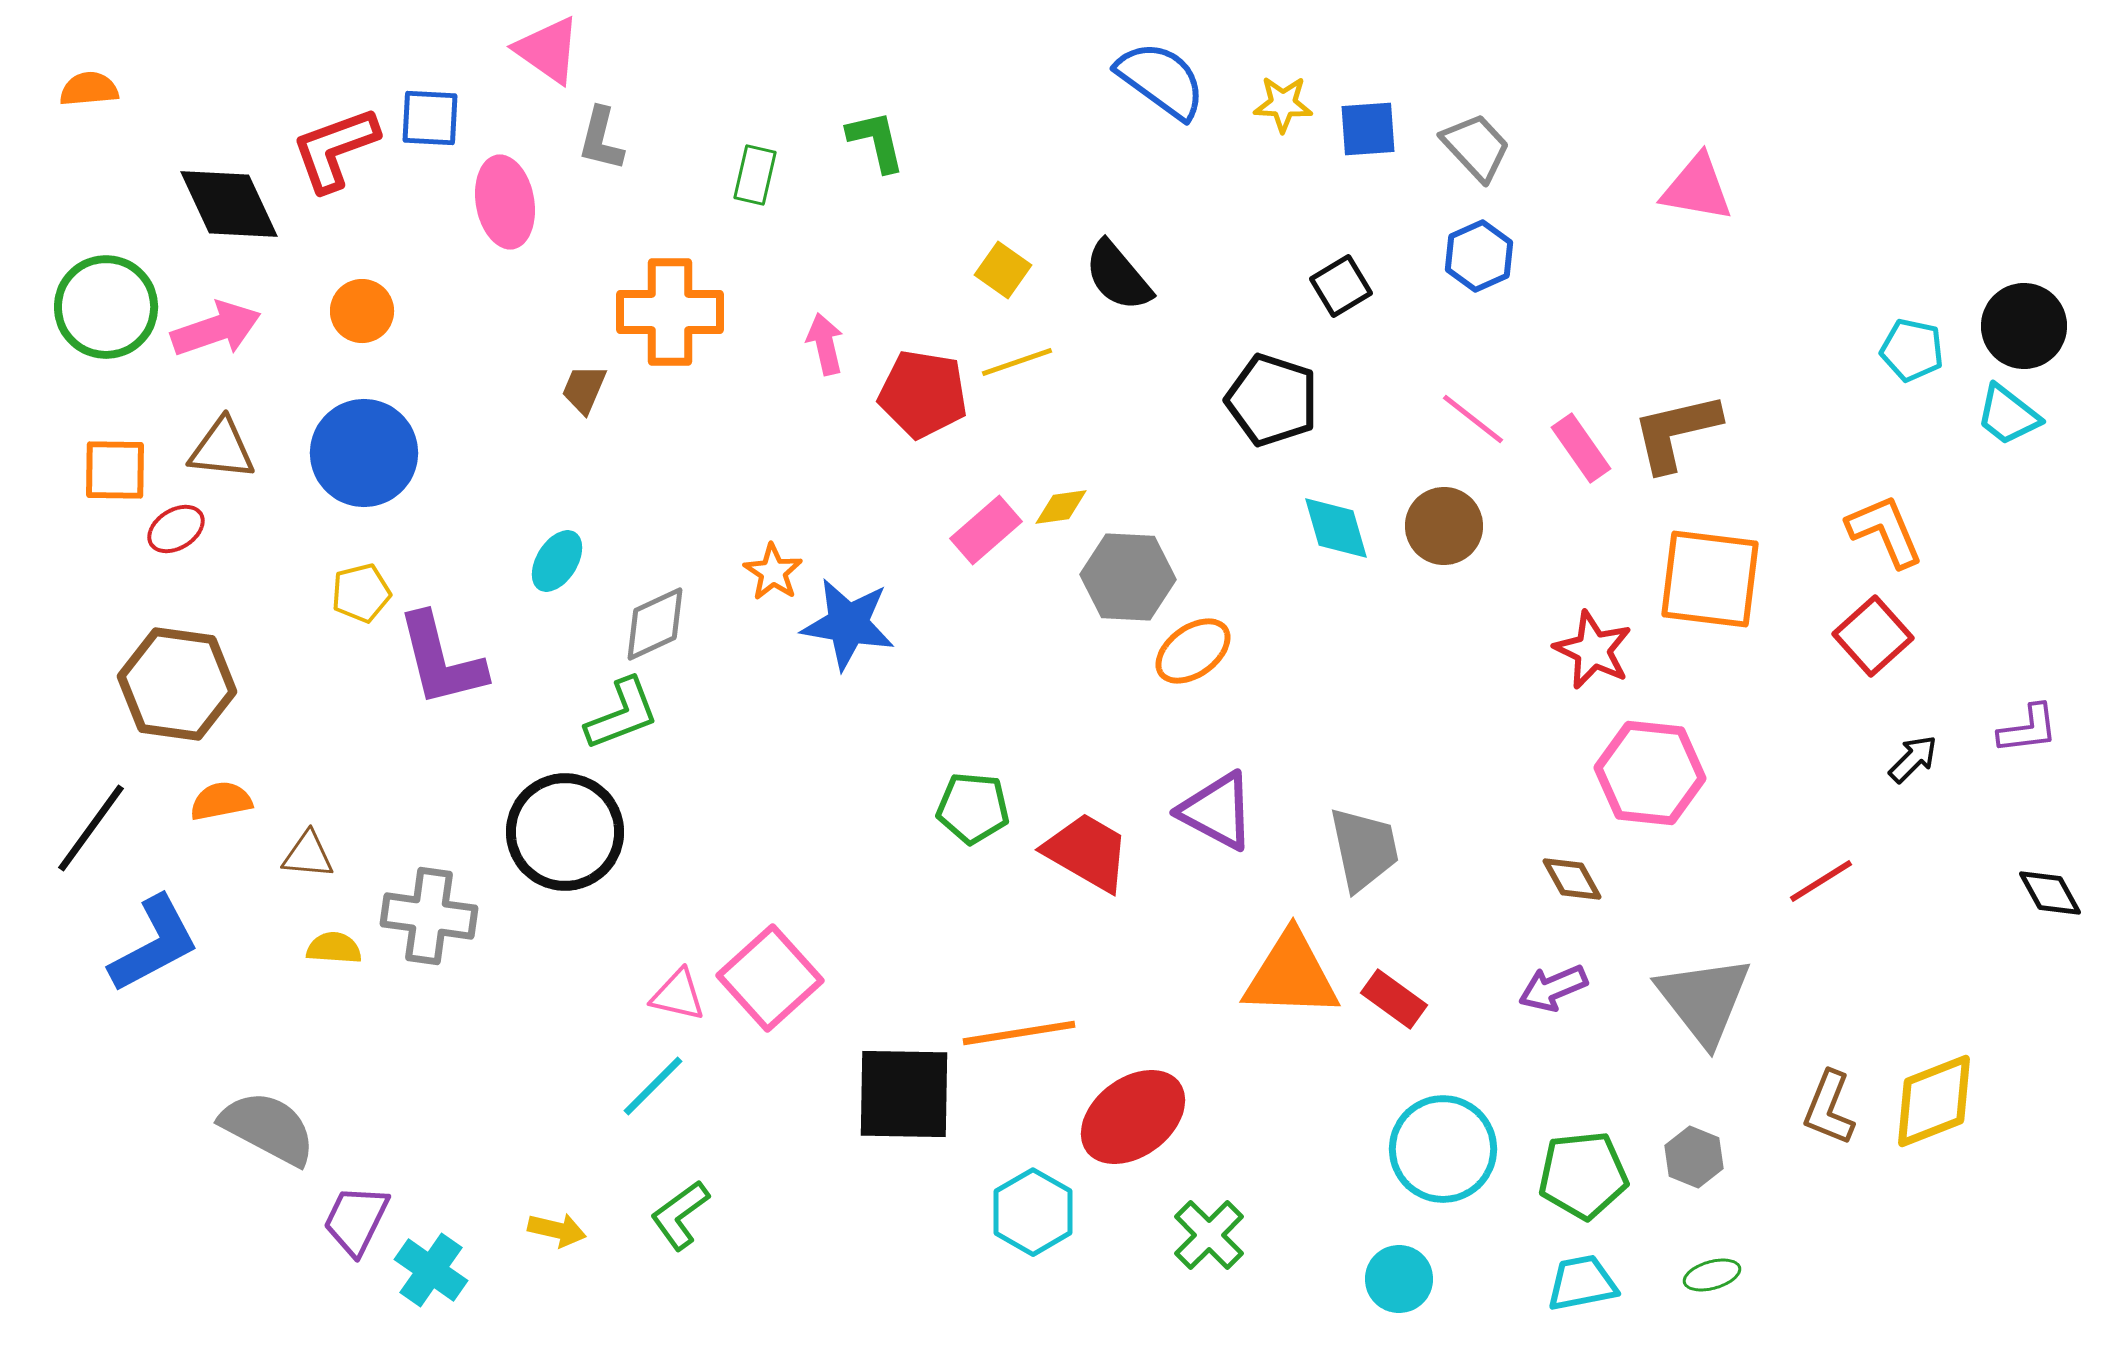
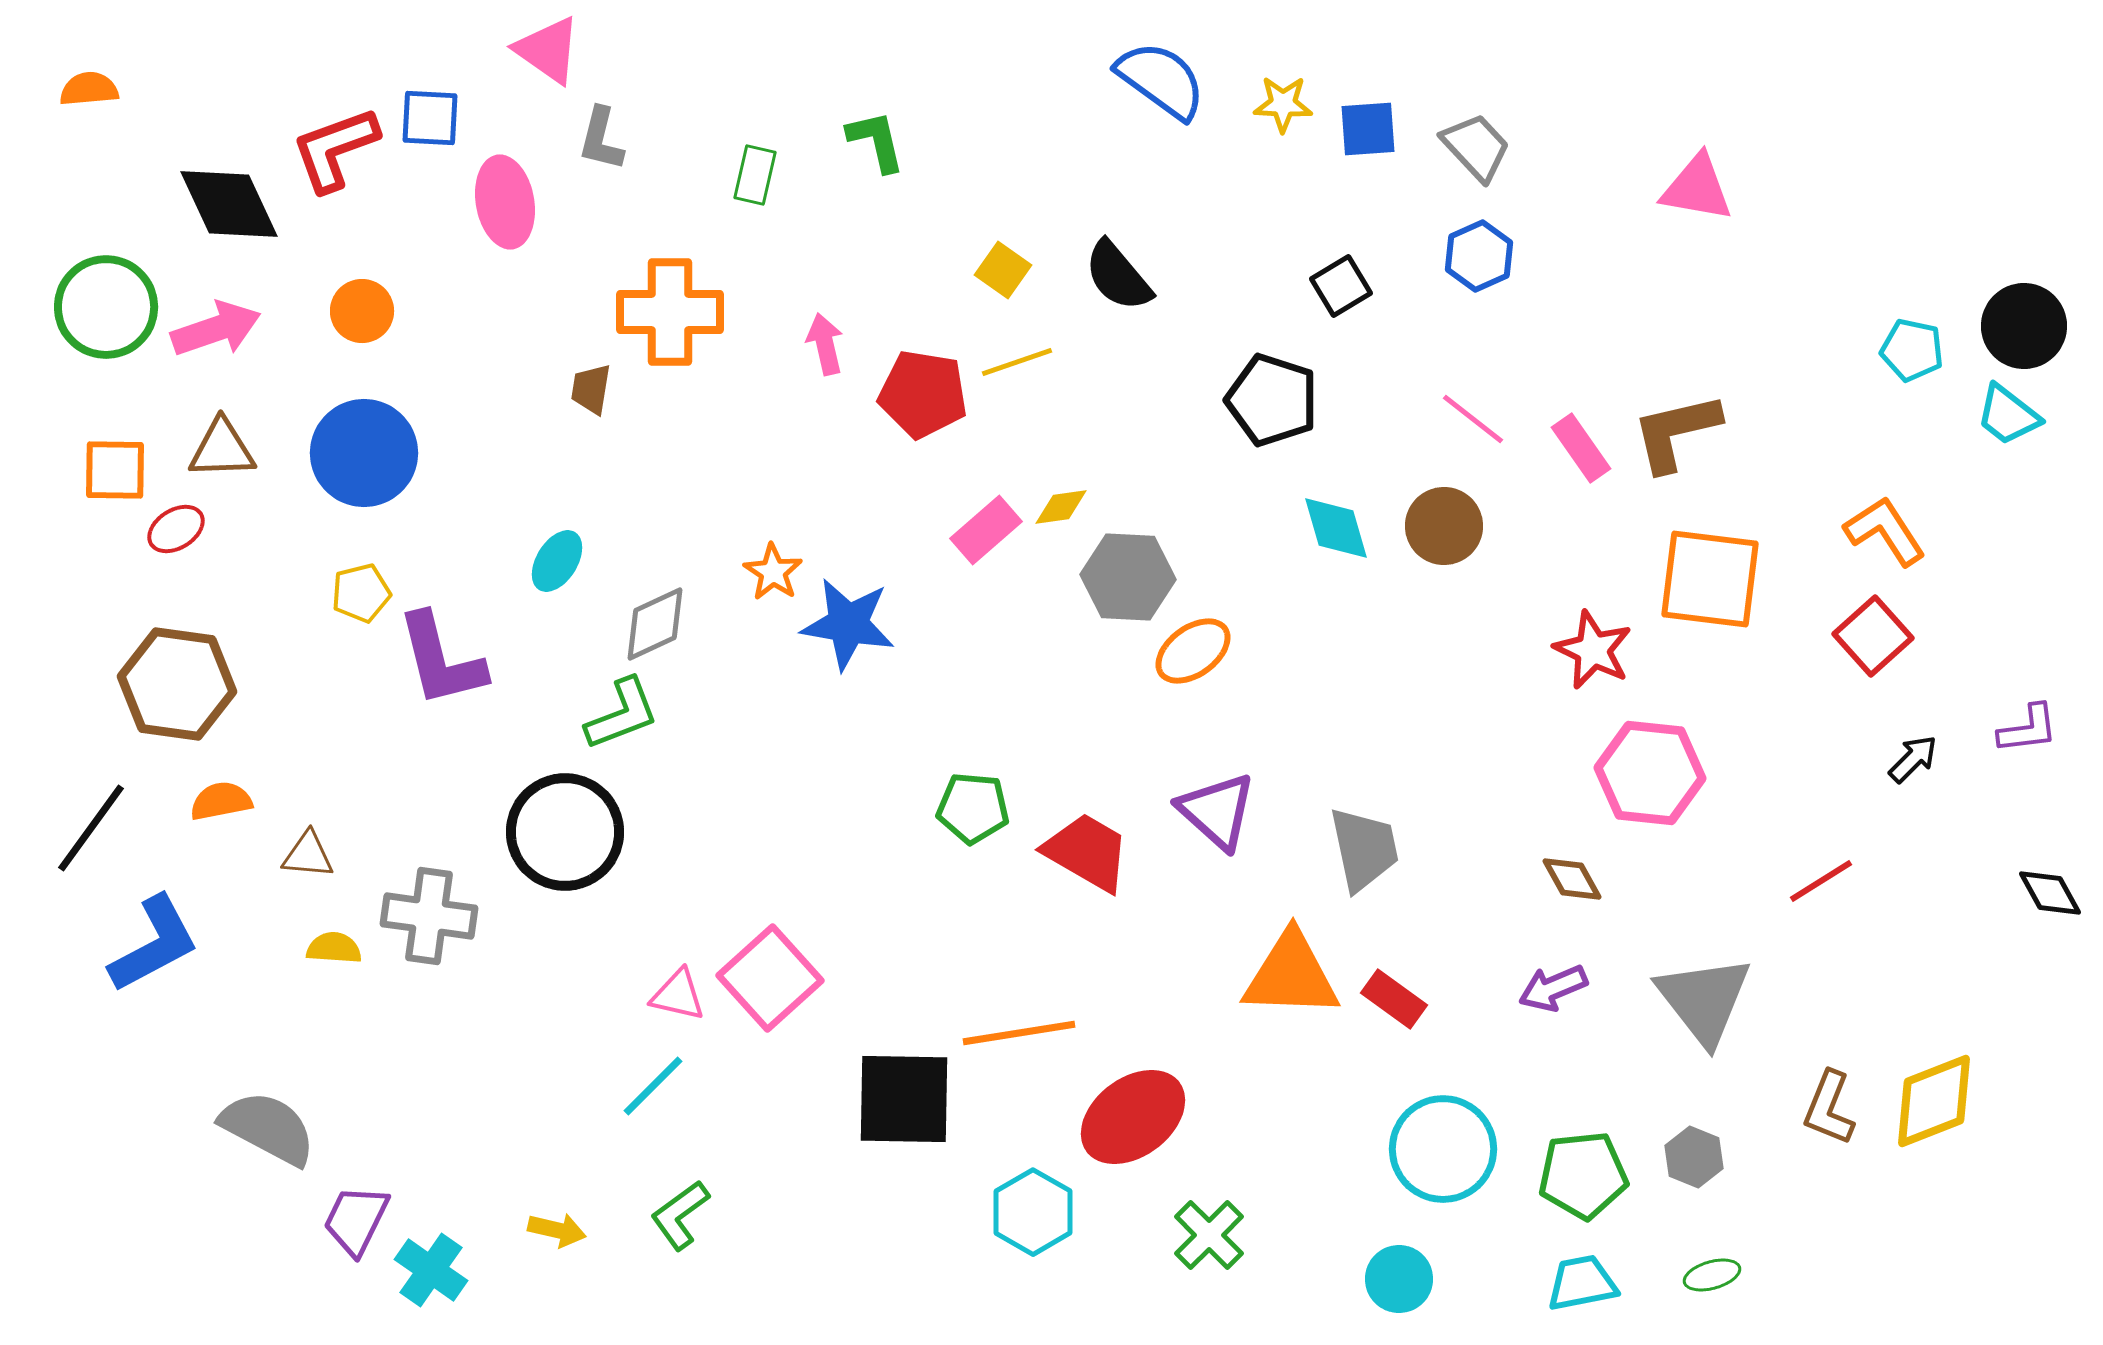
brown trapezoid at (584, 389): moved 7 px right; rotated 14 degrees counterclockwise
brown triangle at (222, 449): rotated 8 degrees counterclockwise
orange L-shape at (1885, 531): rotated 10 degrees counterclockwise
purple triangle at (1217, 811): rotated 14 degrees clockwise
black square at (904, 1094): moved 5 px down
